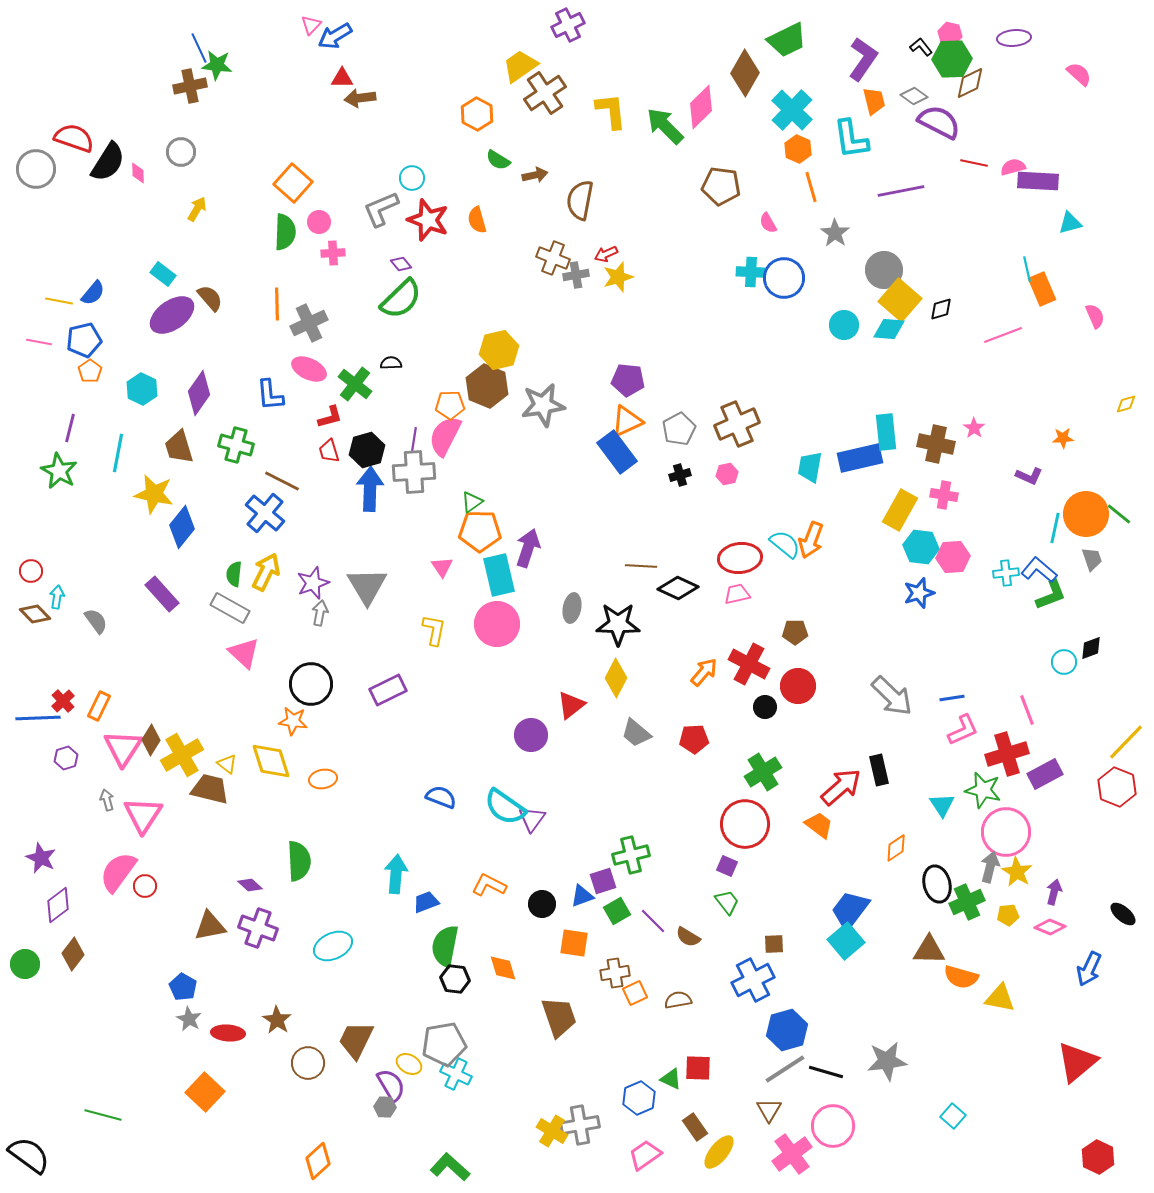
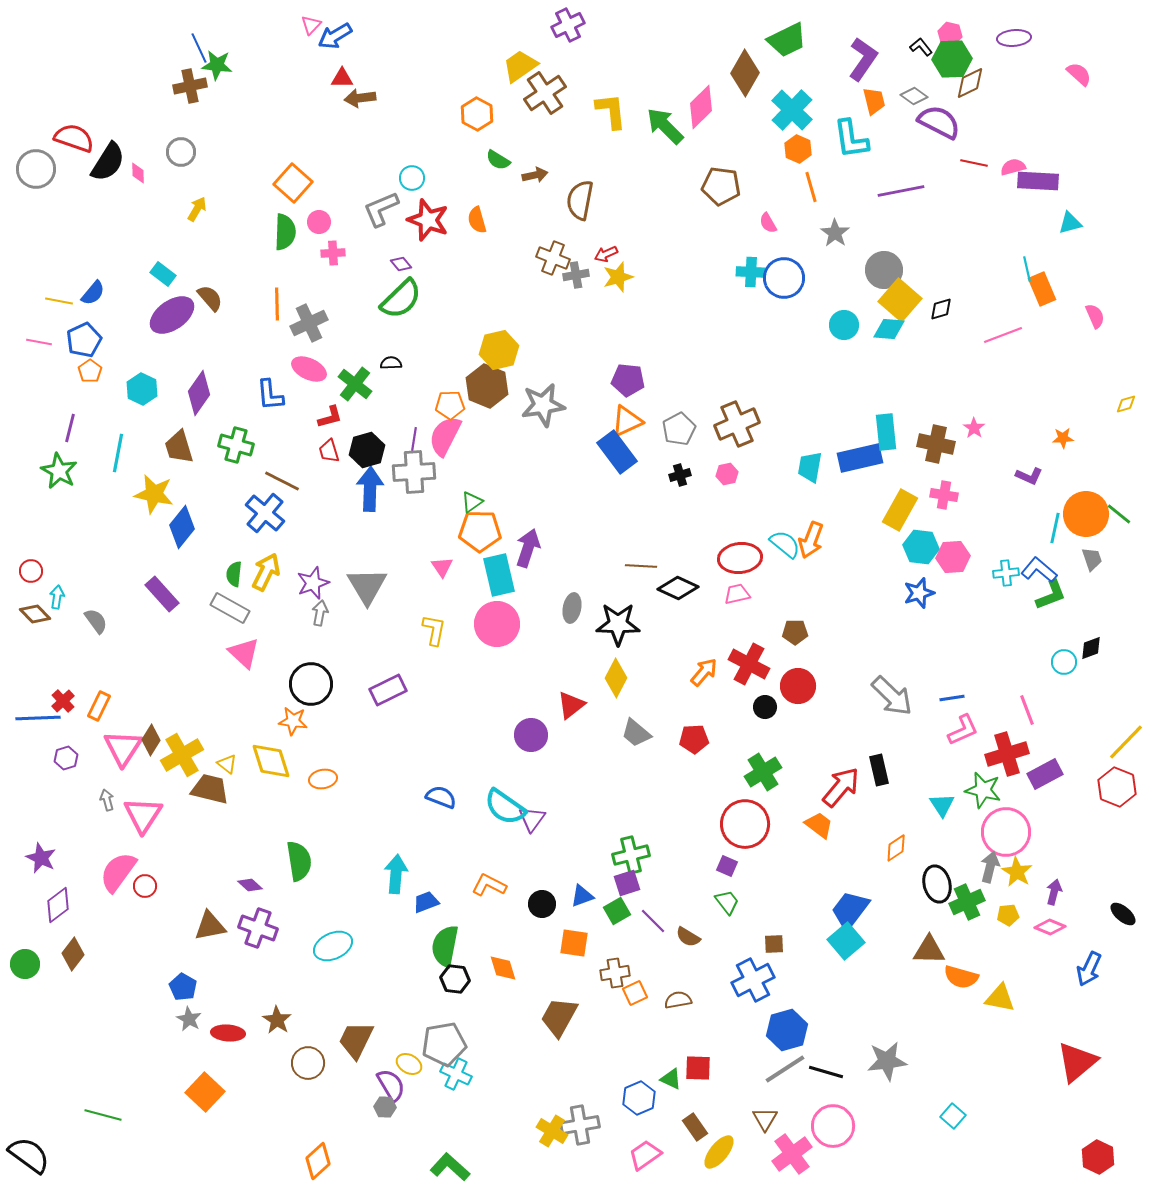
blue pentagon at (84, 340): rotated 12 degrees counterclockwise
red arrow at (841, 787): rotated 9 degrees counterclockwise
green semicircle at (299, 861): rotated 6 degrees counterclockwise
purple square at (603, 881): moved 24 px right, 2 px down
brown trapezoid at (559, 1017): rotated 132 degrees counterclockwise
brown triangle at (769, 1110): moved 4 px left, 9 px down
